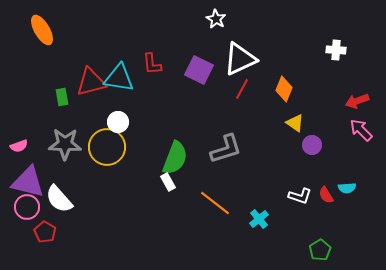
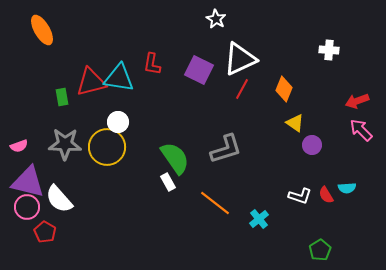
white cross: moved 7 px left
red L-shape: rotated 15 degrees clockwise
green semicircle: rotated 56 degrees counterclockwise
